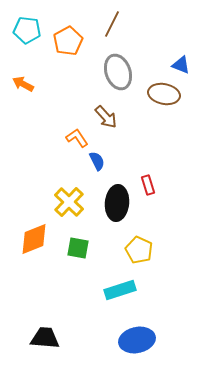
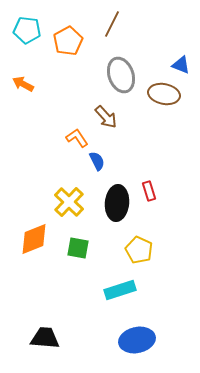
gray ellipse: moved 3 px right, 3 px down
red rectangle: moved 1 px right, 6 px down
